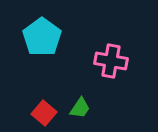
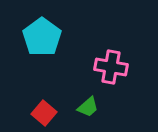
pink cross: moved 6 px down
green trapezoid: moved 8 px right, 1 px up; rotated 15 degrees clockwise
